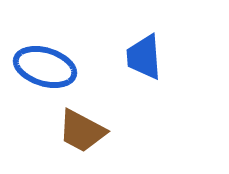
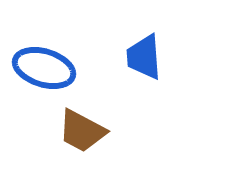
blue ellipse: moved 1 px left, 1 px down
